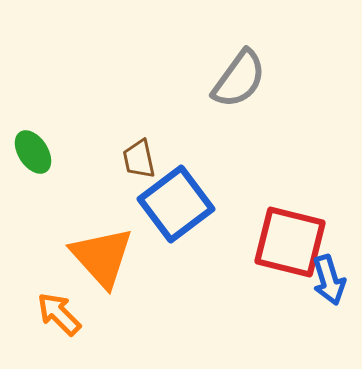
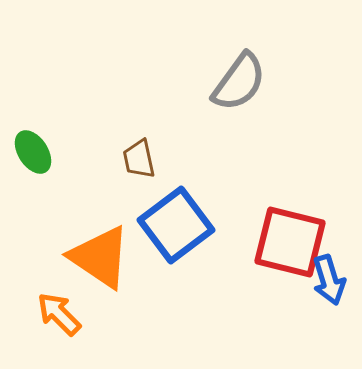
gray semicircle: moved 3 px down
blue square: moved 21 px down
orange triangle: moved 2 px left; rotated 14 degrees counterclockwise
